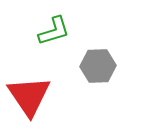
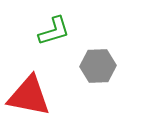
red triangle: rotated 45 degrees counterclockwise
